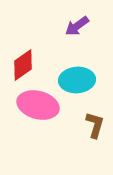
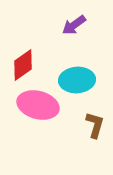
purple arrow: moved 3 px left, 1 px up
